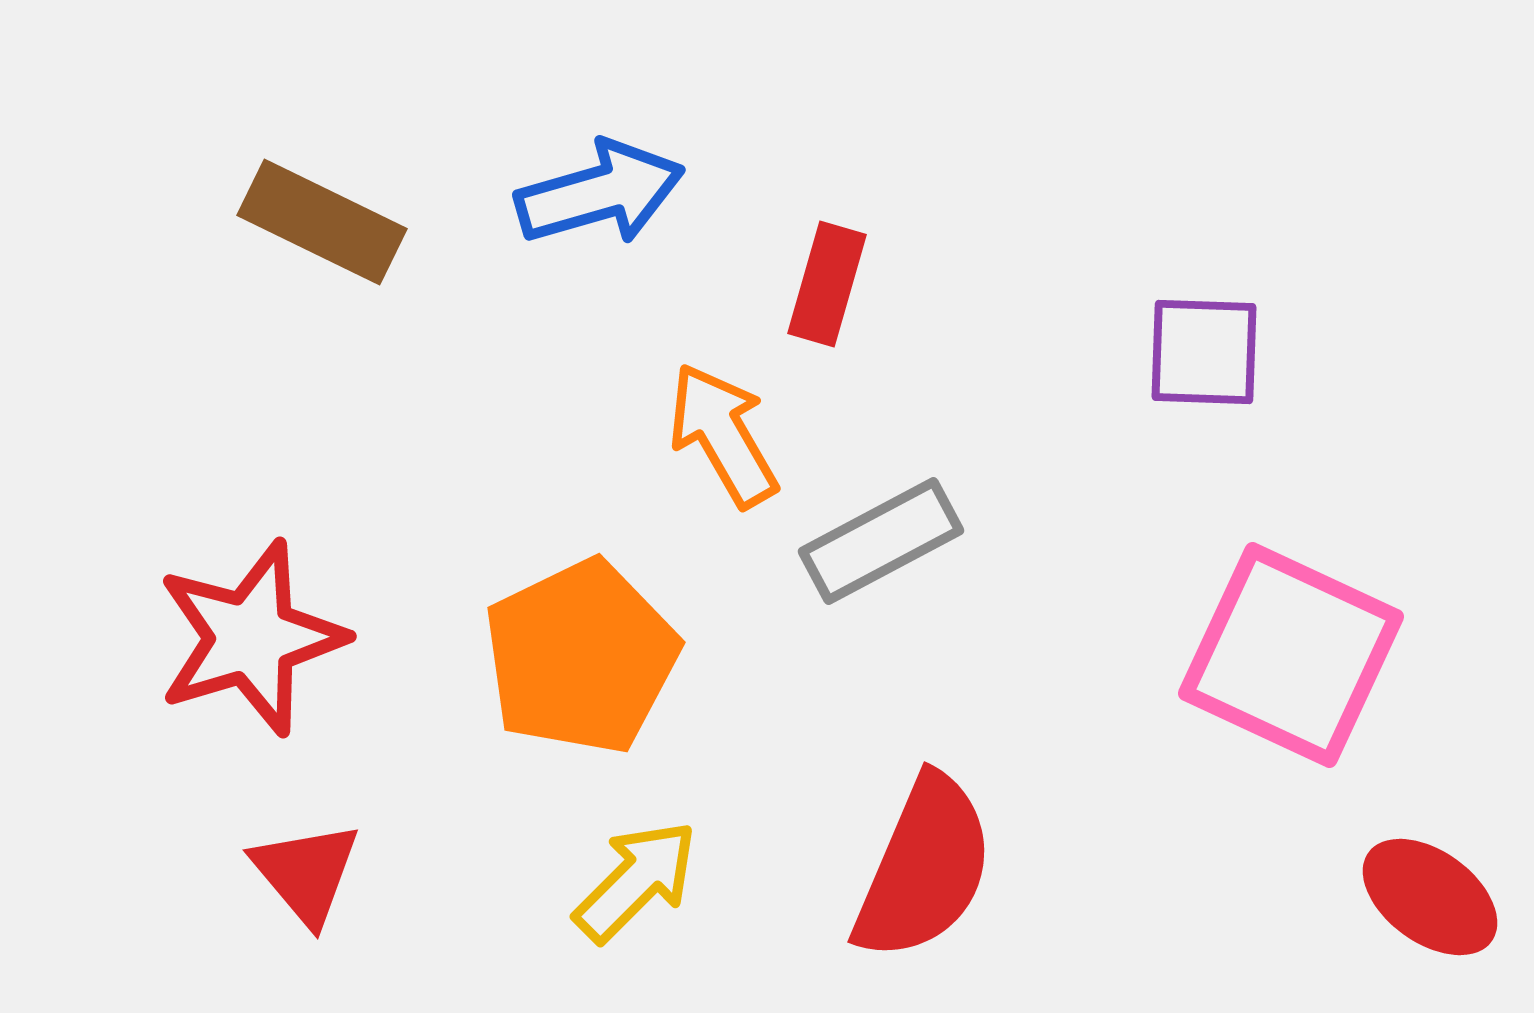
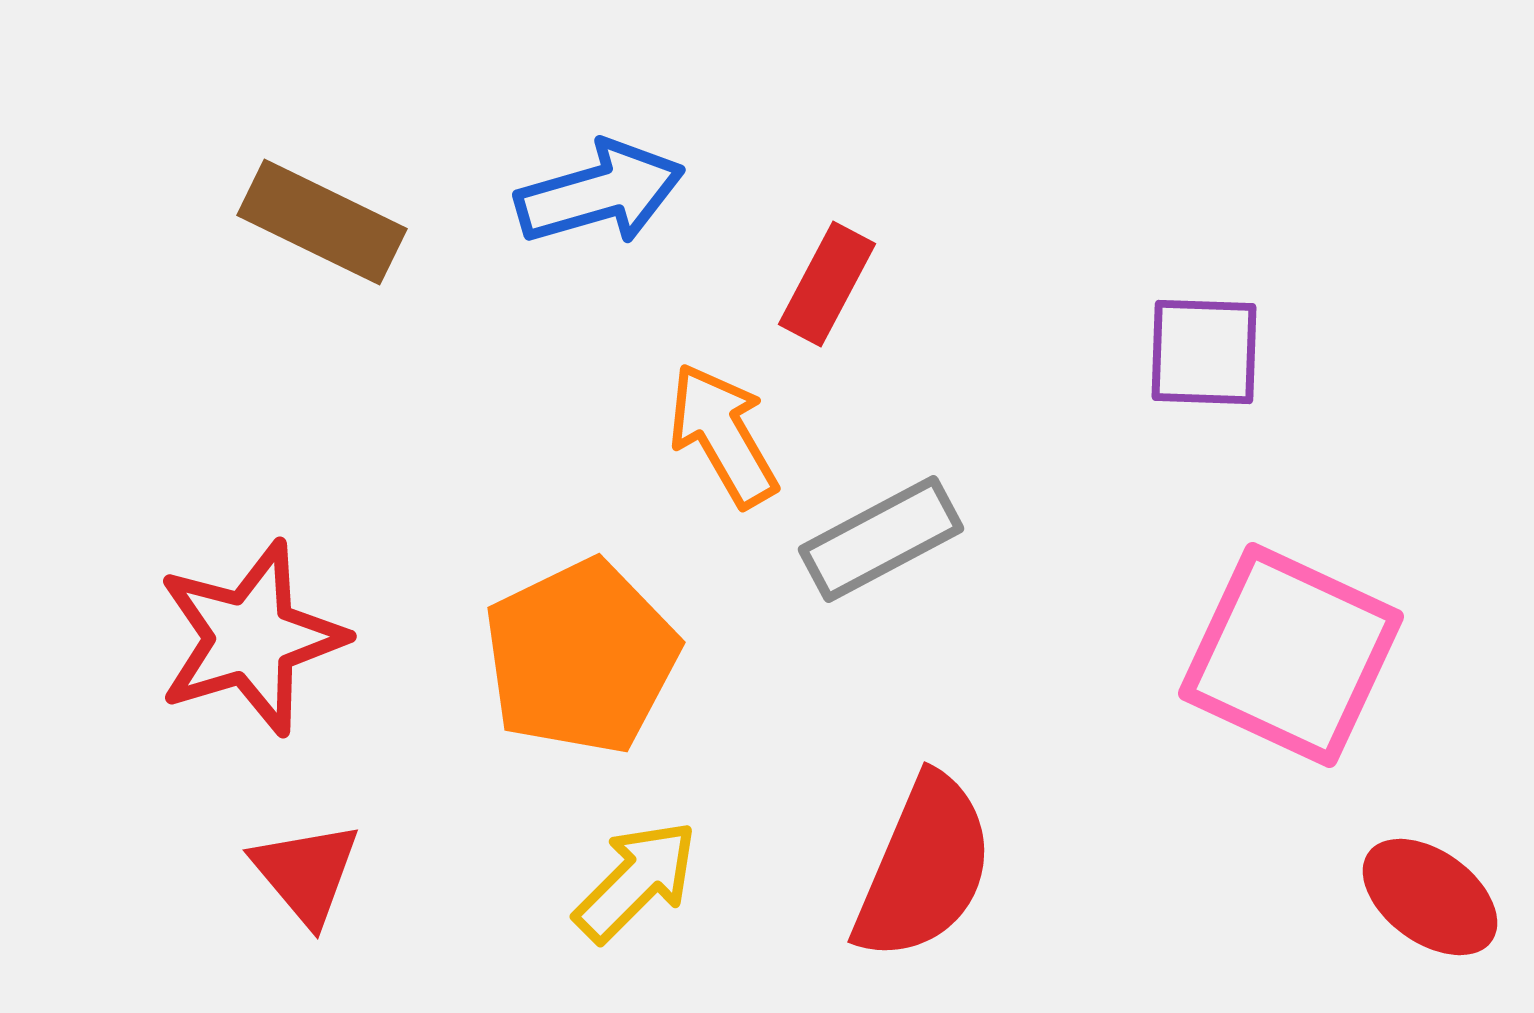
red rectangle: rotated 12 degrees clockwise
gray rectangle: moved 2 px up
